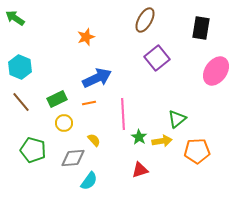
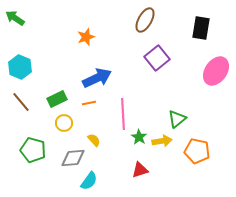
orange pentagon: rotated 15 degrees clockwise
